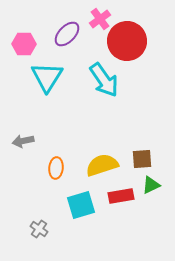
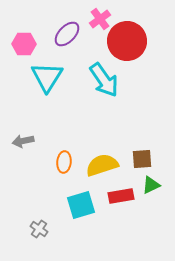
orange ellipse: moved 8 px right, 6 px up
